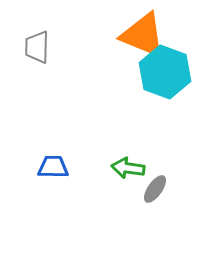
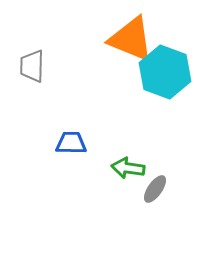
orange triangle: moved 12 px left, 4 px down
gray trapezoid: moved 5 px left, 19 px down
blue trapezoid: moved 18 px right, 24 px up
